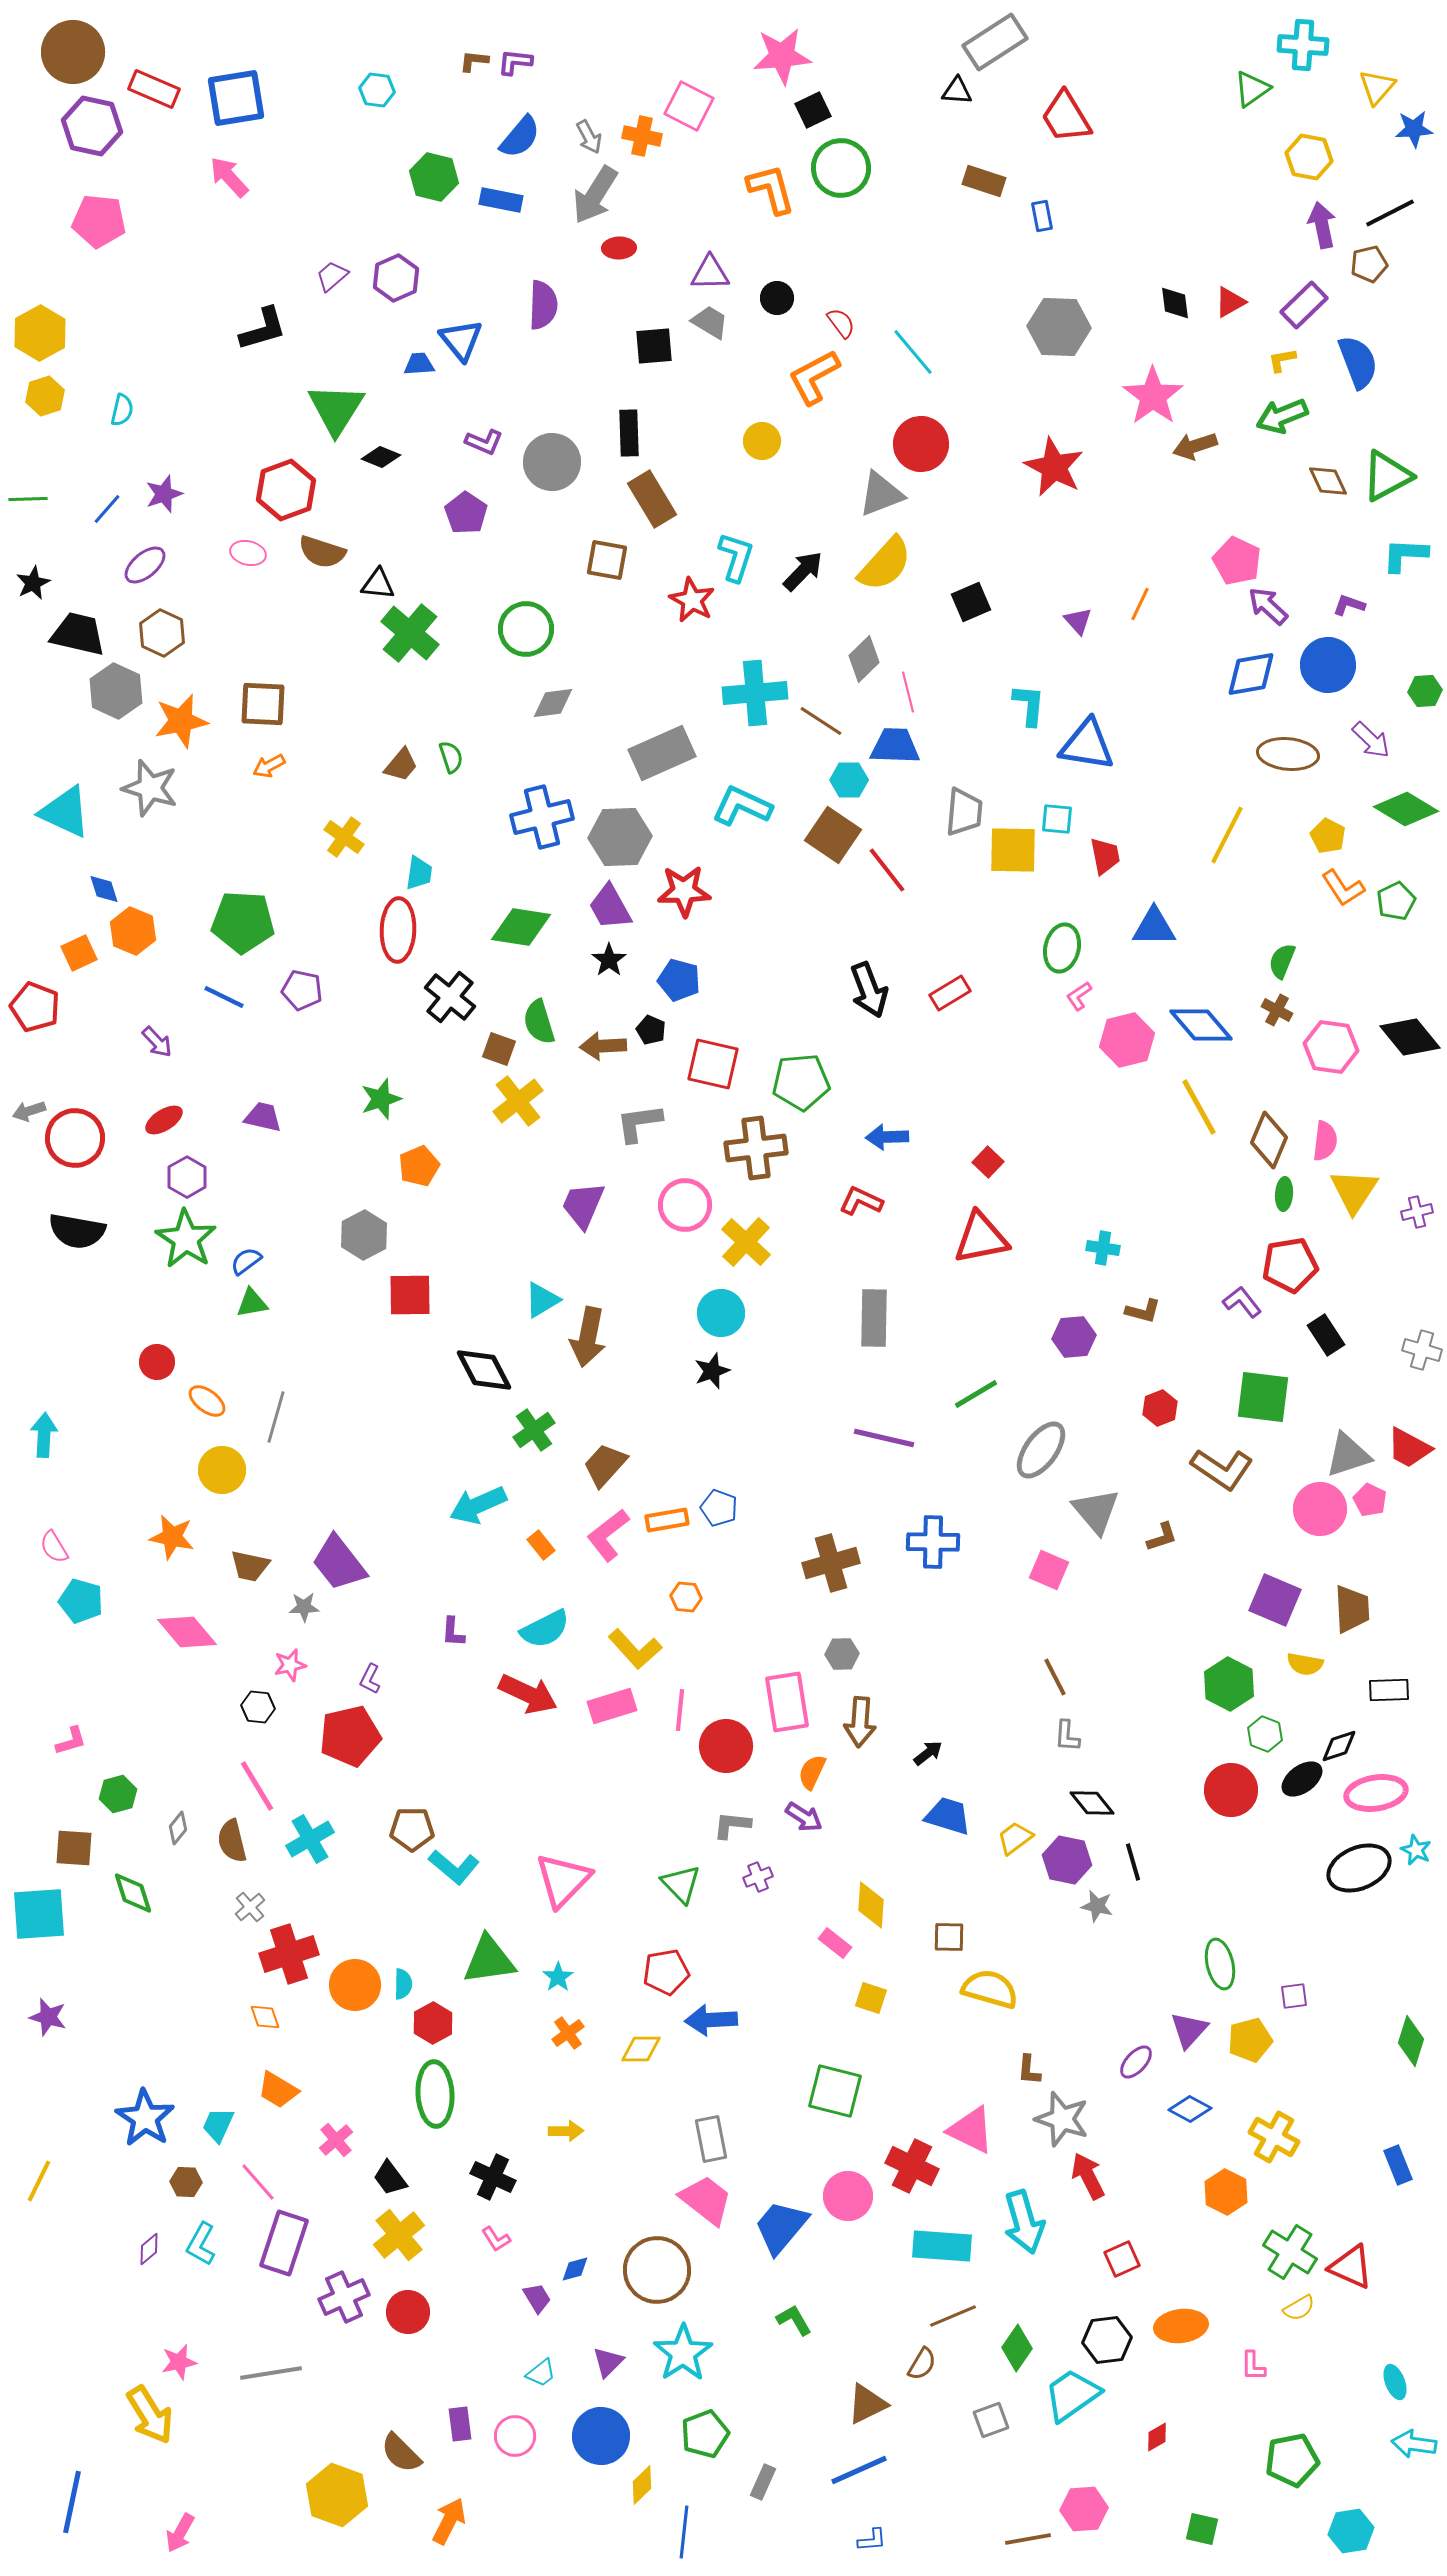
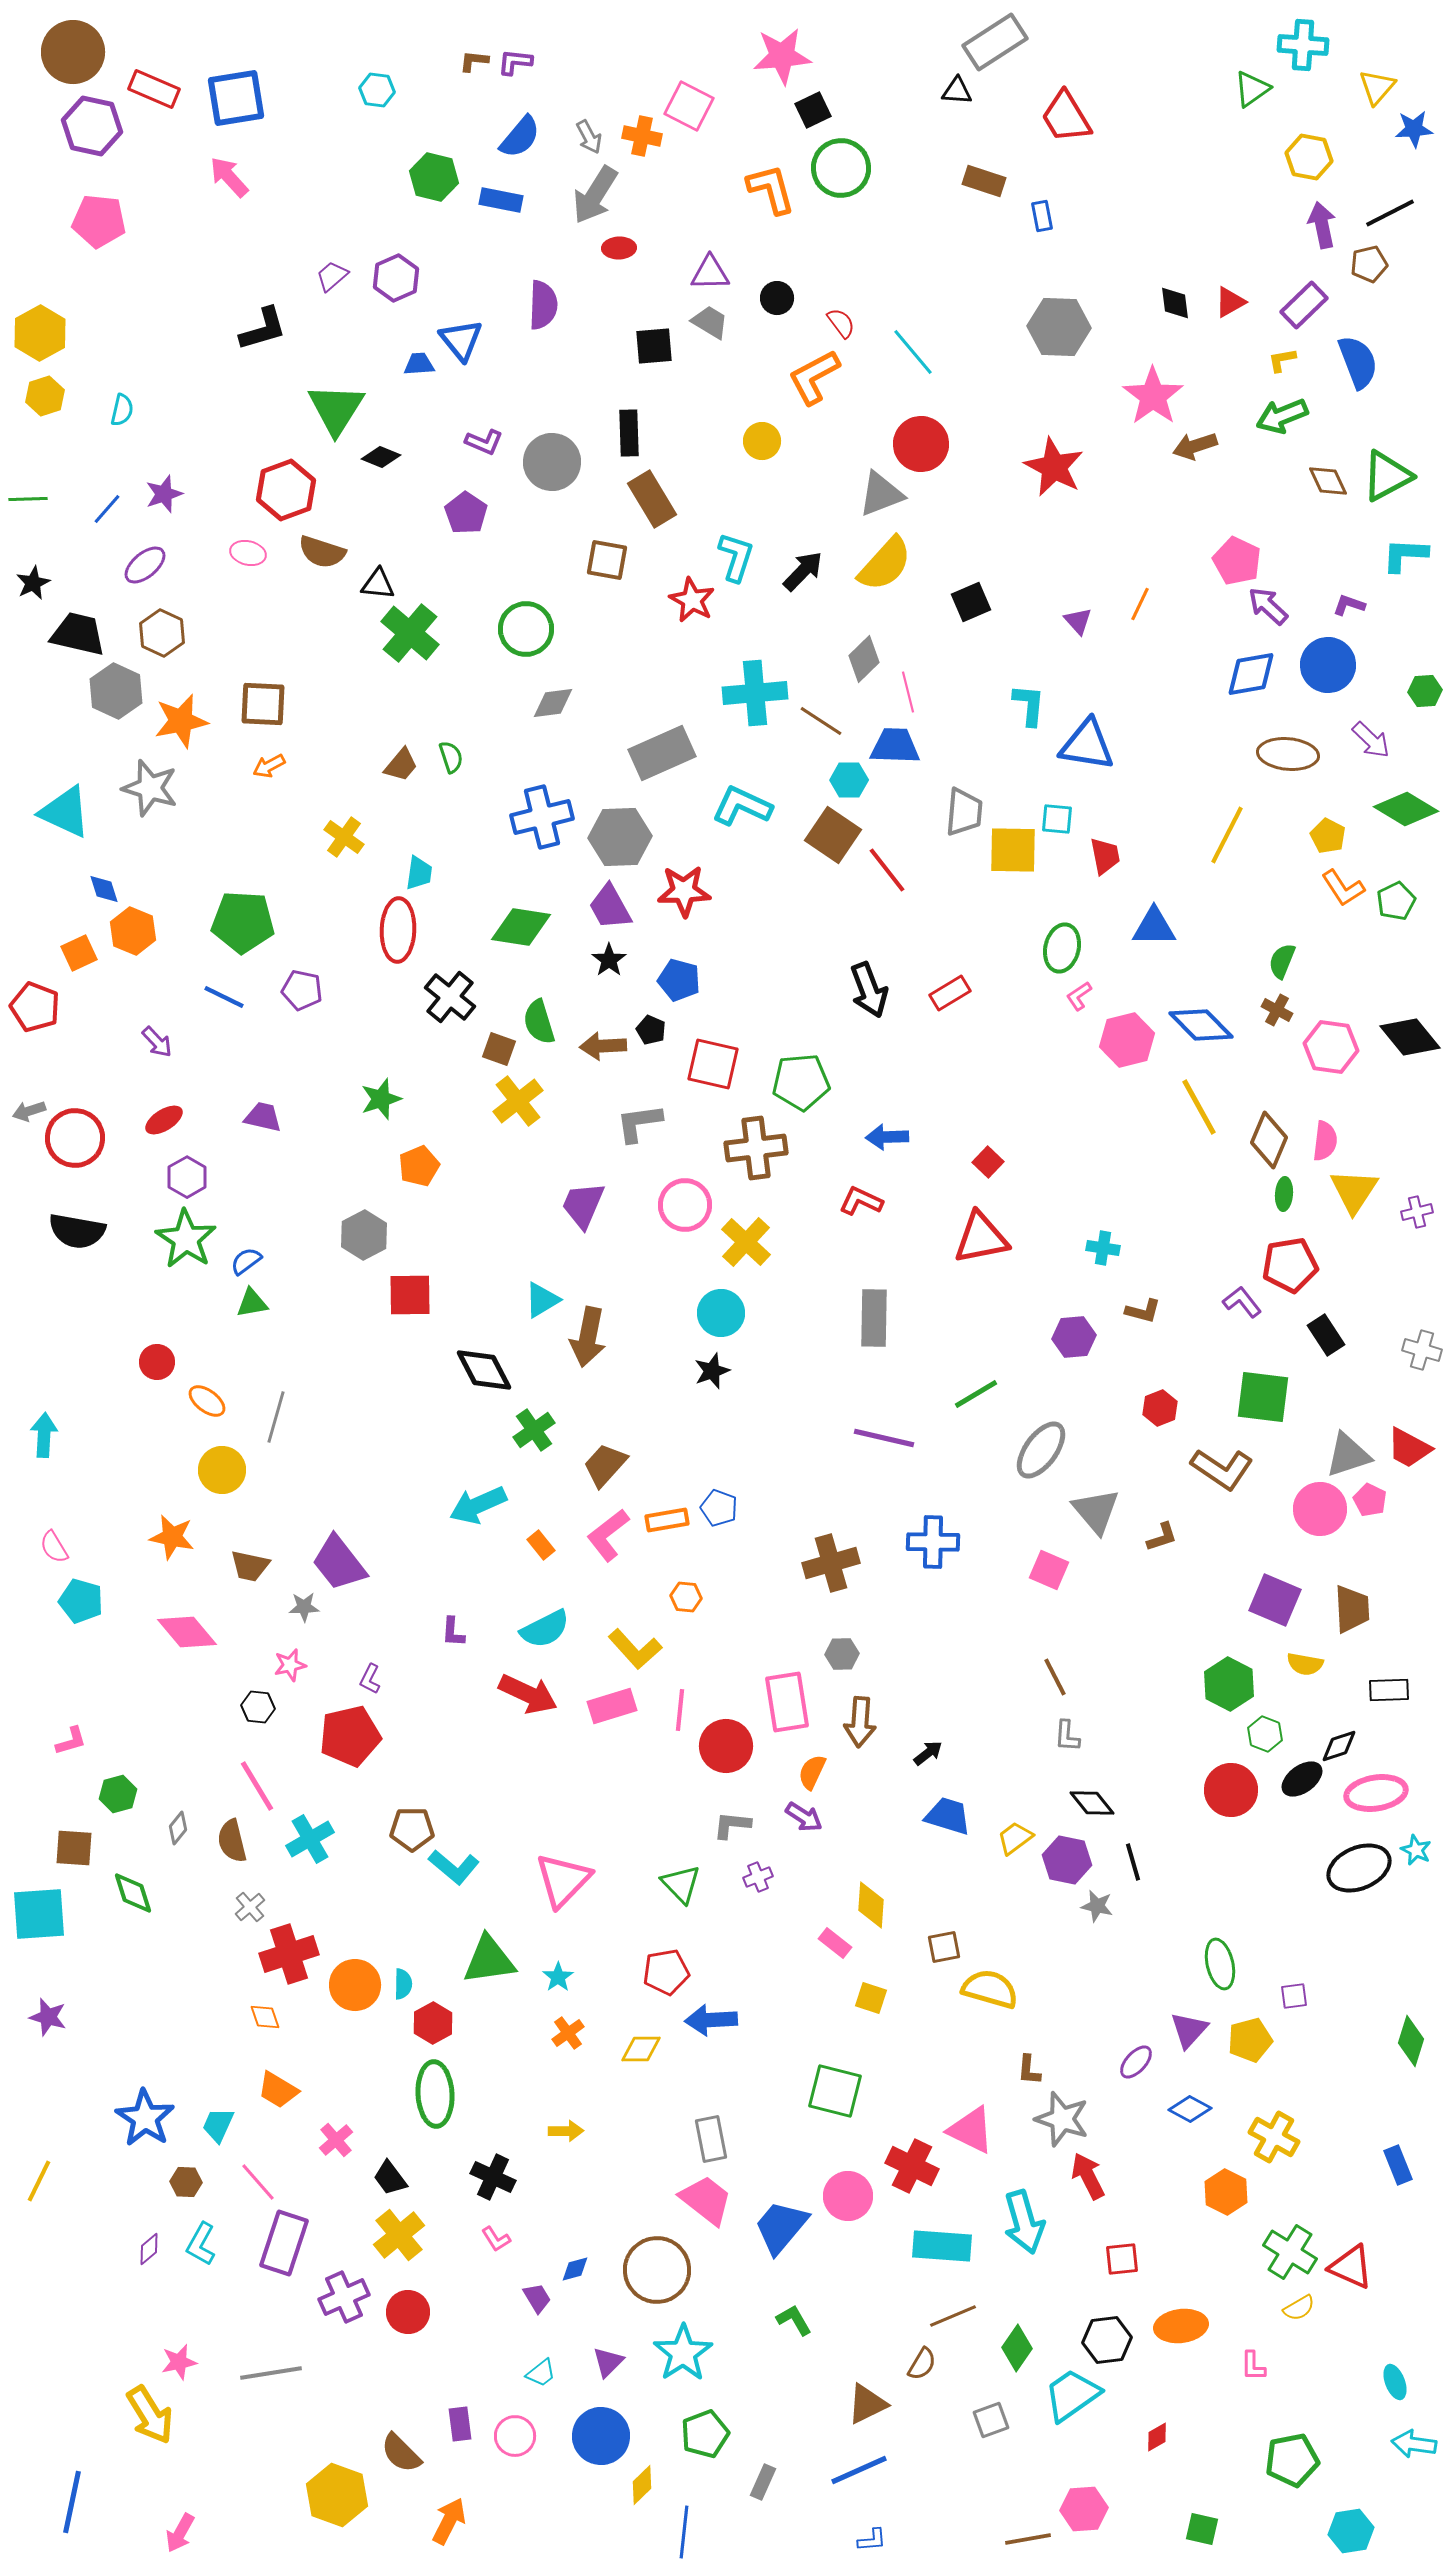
blue diamond at (1201, 1025): rotated 4 degrees counterclockwise
brown square at (949, 1937): moved 5 px left, 10 px down; rotated 12 degrees counterclockwise
red square at (1122, 2259): rotated 18 degrees clockwise
